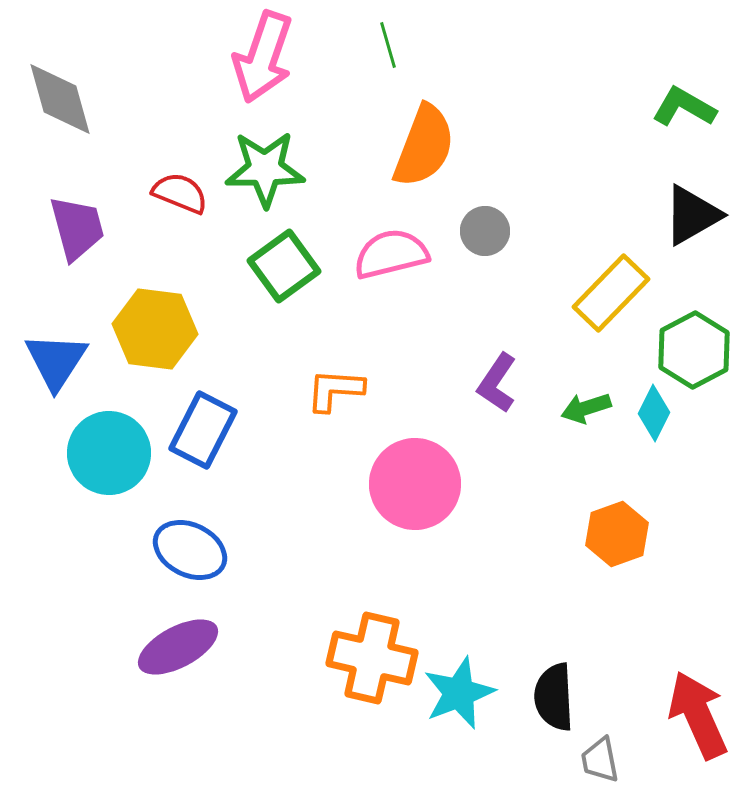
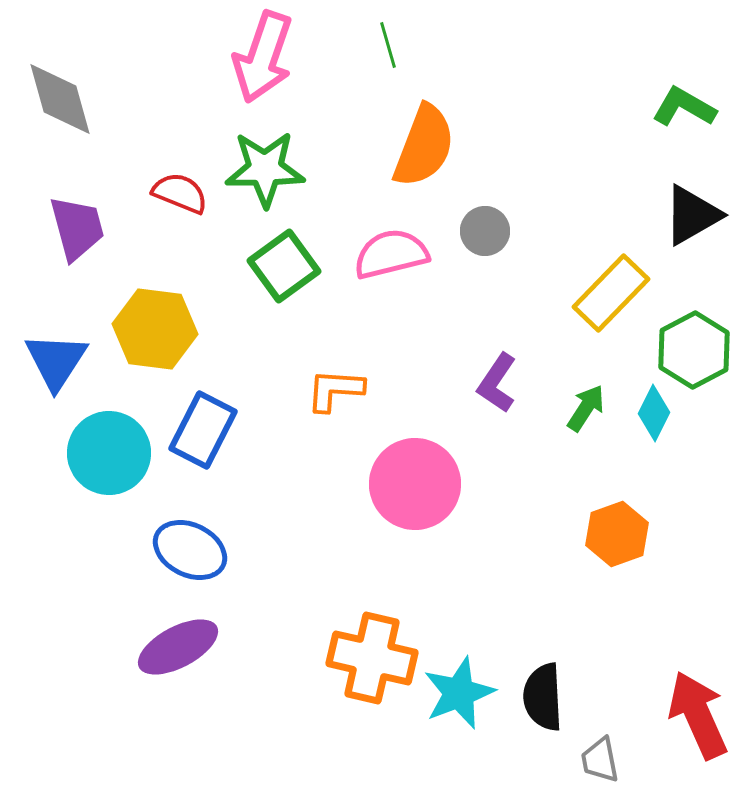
green arrow: rotated 141 degrees clockwise
black semicircle: moved 11 px left
